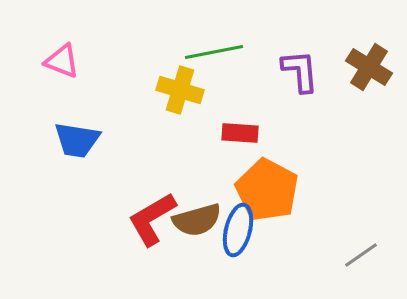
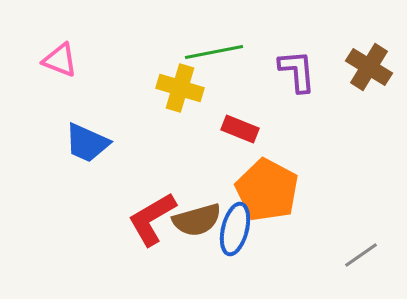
pink triangle: moved 2 px left, 1 px up
purple L-shape: moved 3 px left
yellow cross: moved 2 px up
red rectangle: moved 4 px up; rotated 18 degrees clockwise
blue trapezoid: moved 10 px right, 3 px down; rotated 15 degrees clockwise
blue ellipse: moved 3 px left, 1 px up
